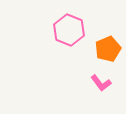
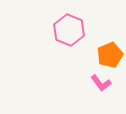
orange pentagon: moved 2 px right, 6 px down
